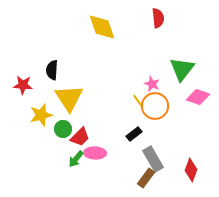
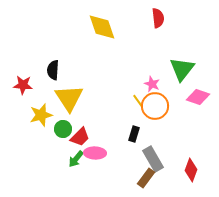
black semicircle: moved 1 px right
black rectangle: rotated 35 degrees counterclockwise
